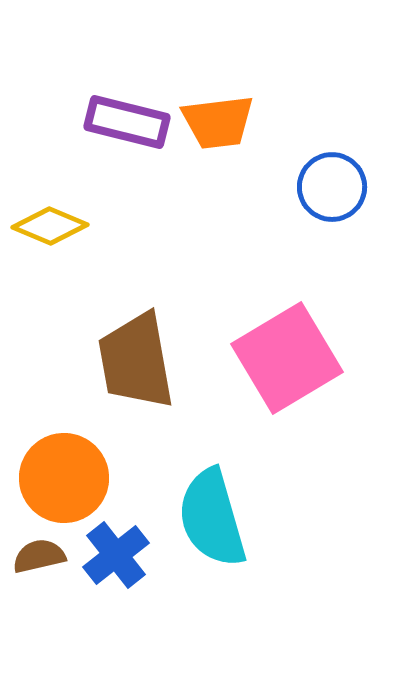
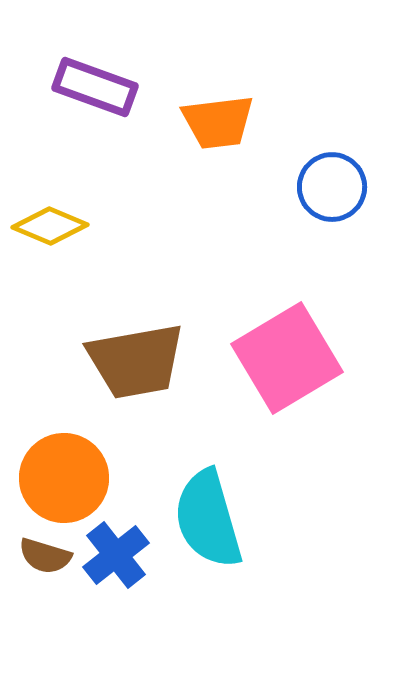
purple rectangle: moved 32 px left, 35 px up; rotated 6 degrees clockwise
brown trapezoid: rotated 90 degrees counterclockwise
cyan semicircle: moved 4 px left, 1 px down
brown semicircle: moved 6 px right; rotated 150 degrees counterclockwise
